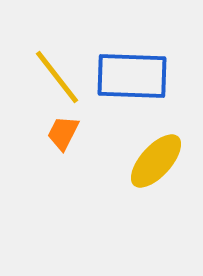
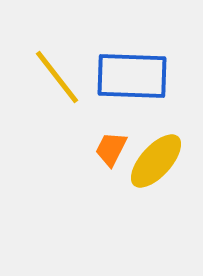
orange trapezoid: moved 48 px right, 16 px down
